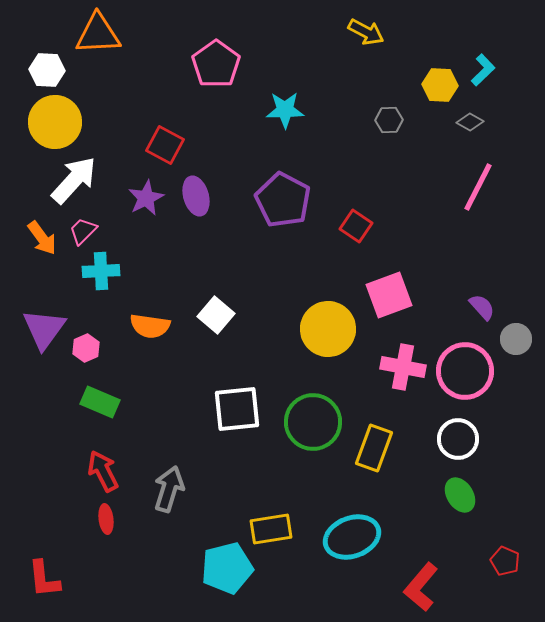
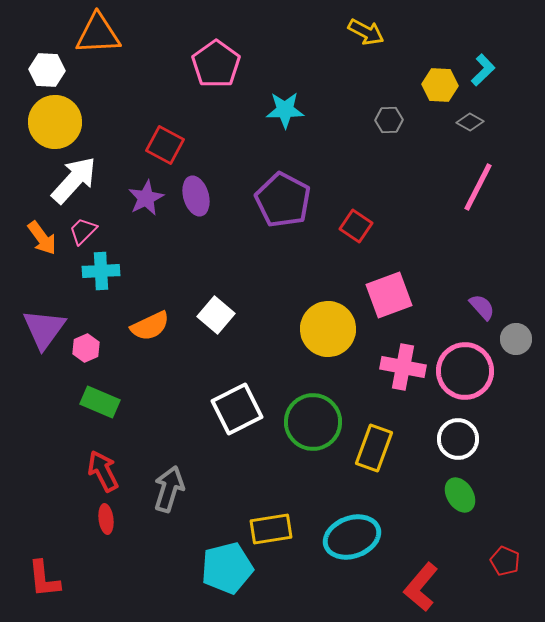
orange semicircle at (150, 326): rotated 33 degrees counterclockwise
white square at (237, 409): rotated 21 degrees counterclockwise
